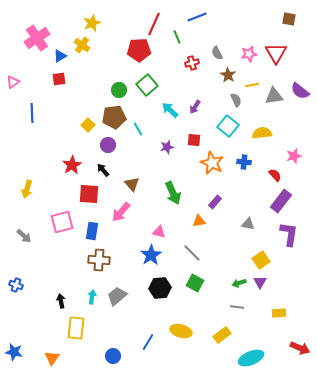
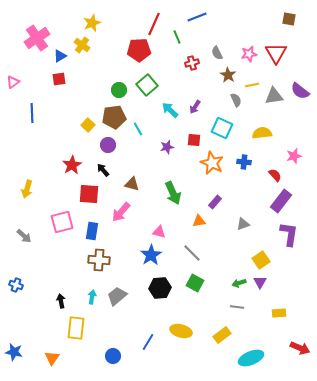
cyan square at (228, 126): moved 6 px left, 2 px down; rotated 15 degrees counterclockwise
brown triangle at (132, 184): rotated 35 degrees counterclockwise
gray triangle at (248, 224): moved 5 px left; rotated 32 degrees counterclockwise
